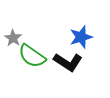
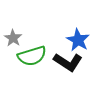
blue star: moved 3 px left, 3 px down; rotated 25 degrees counterclockwise
green semicircle: rotated 52 degrees counterclockwise
